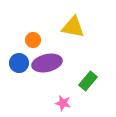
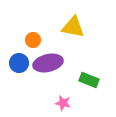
purple ellipse: moved 1 px right
green rectangle: moved 1 px right, 1 px up; rotated 72 degrees clockwise
